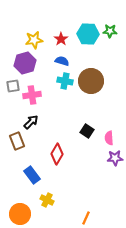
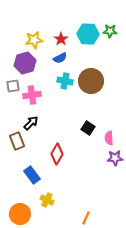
blue semicircle: moved 2 px left, 3 px up; rotated 136 degrees clockwise
black arrow: moved 1 px down
black square: moved 1 px right, 3 px up
